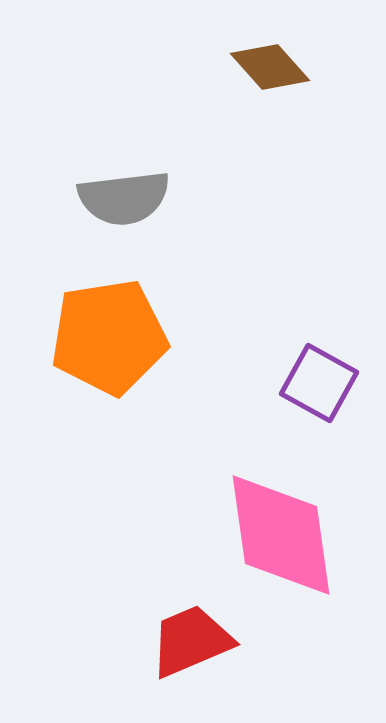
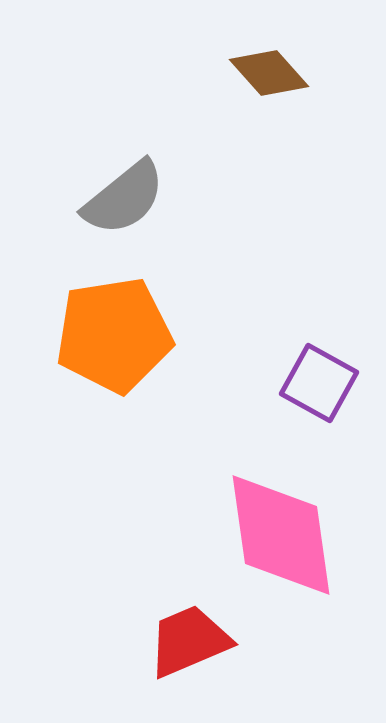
brown diamond: moved 1 px left, 6 px down
gray semicircle: rotated 32 degrees counterclockwise
orange pentagon: moved 5 px right, 2 px up
red trapezoid: moved 2 px left
